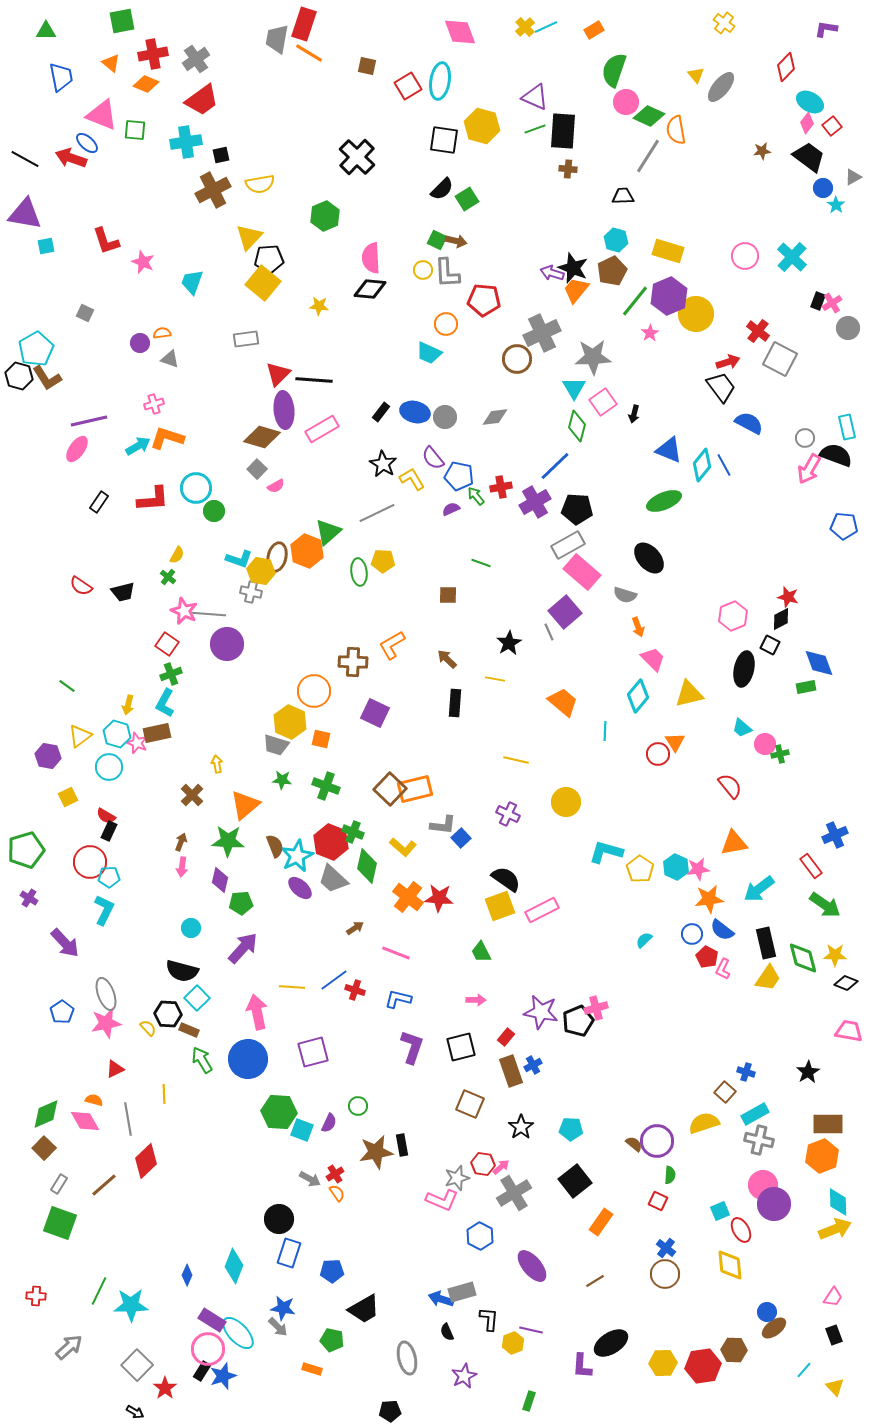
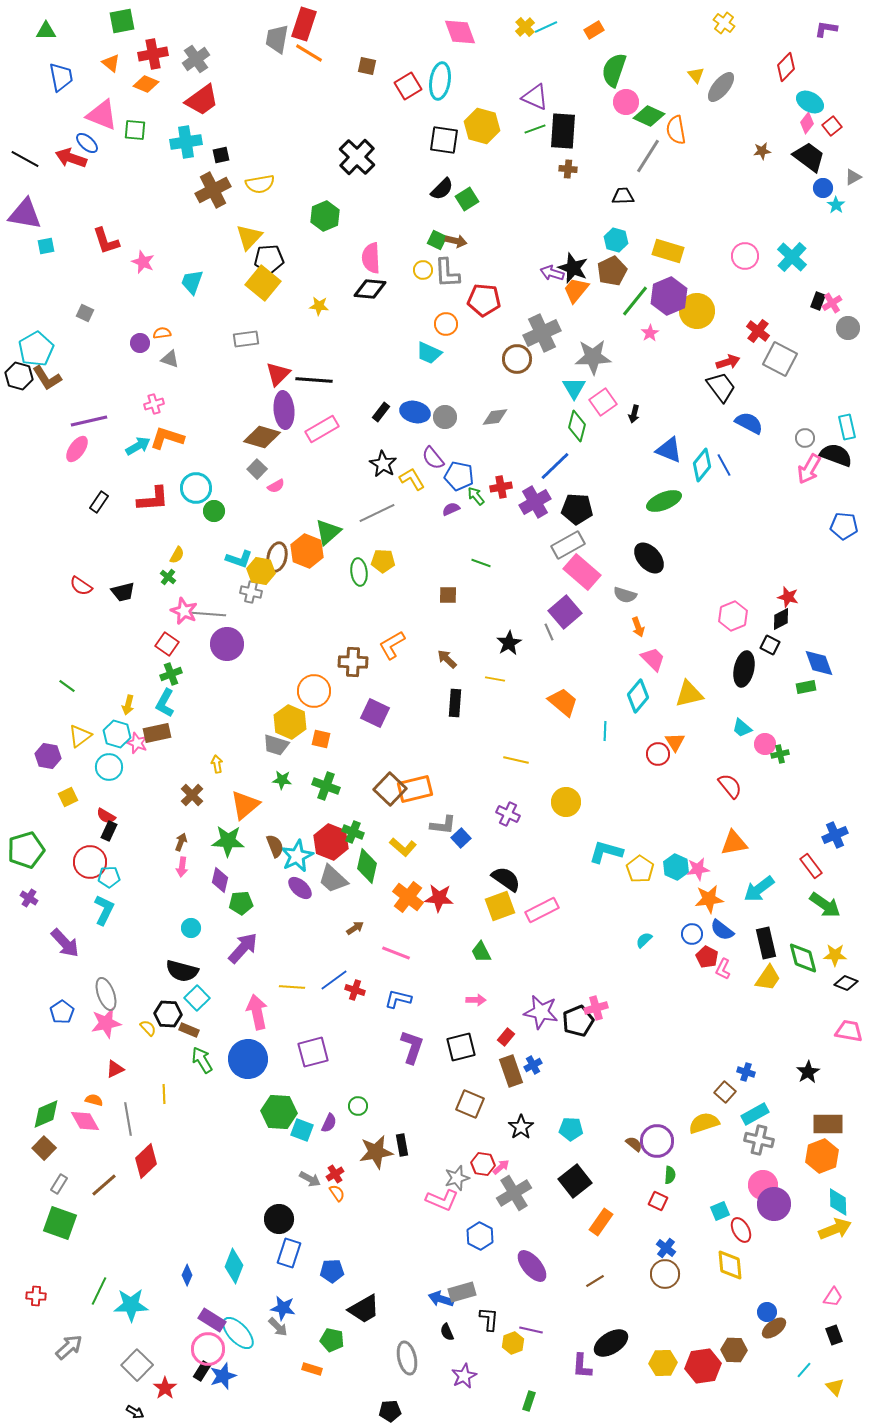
yellow circle at (696, 314): moved 1 px right, 3 px up
